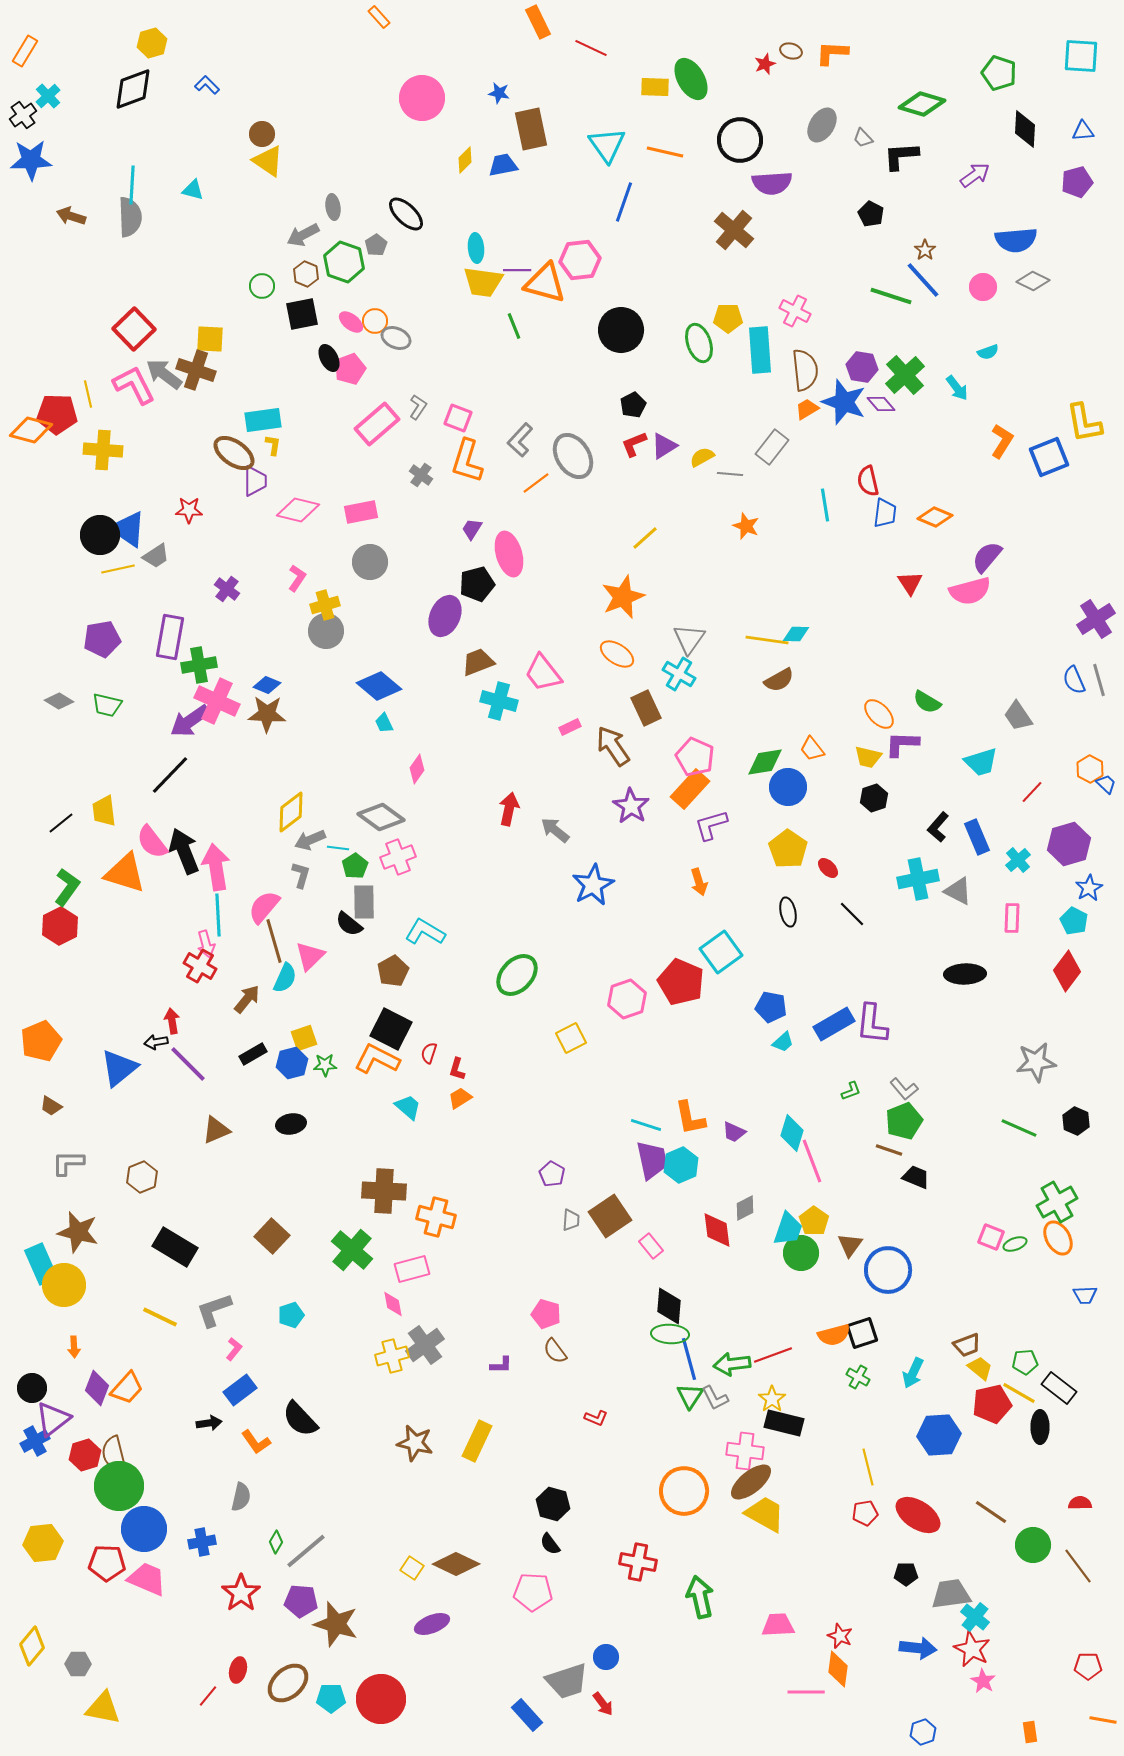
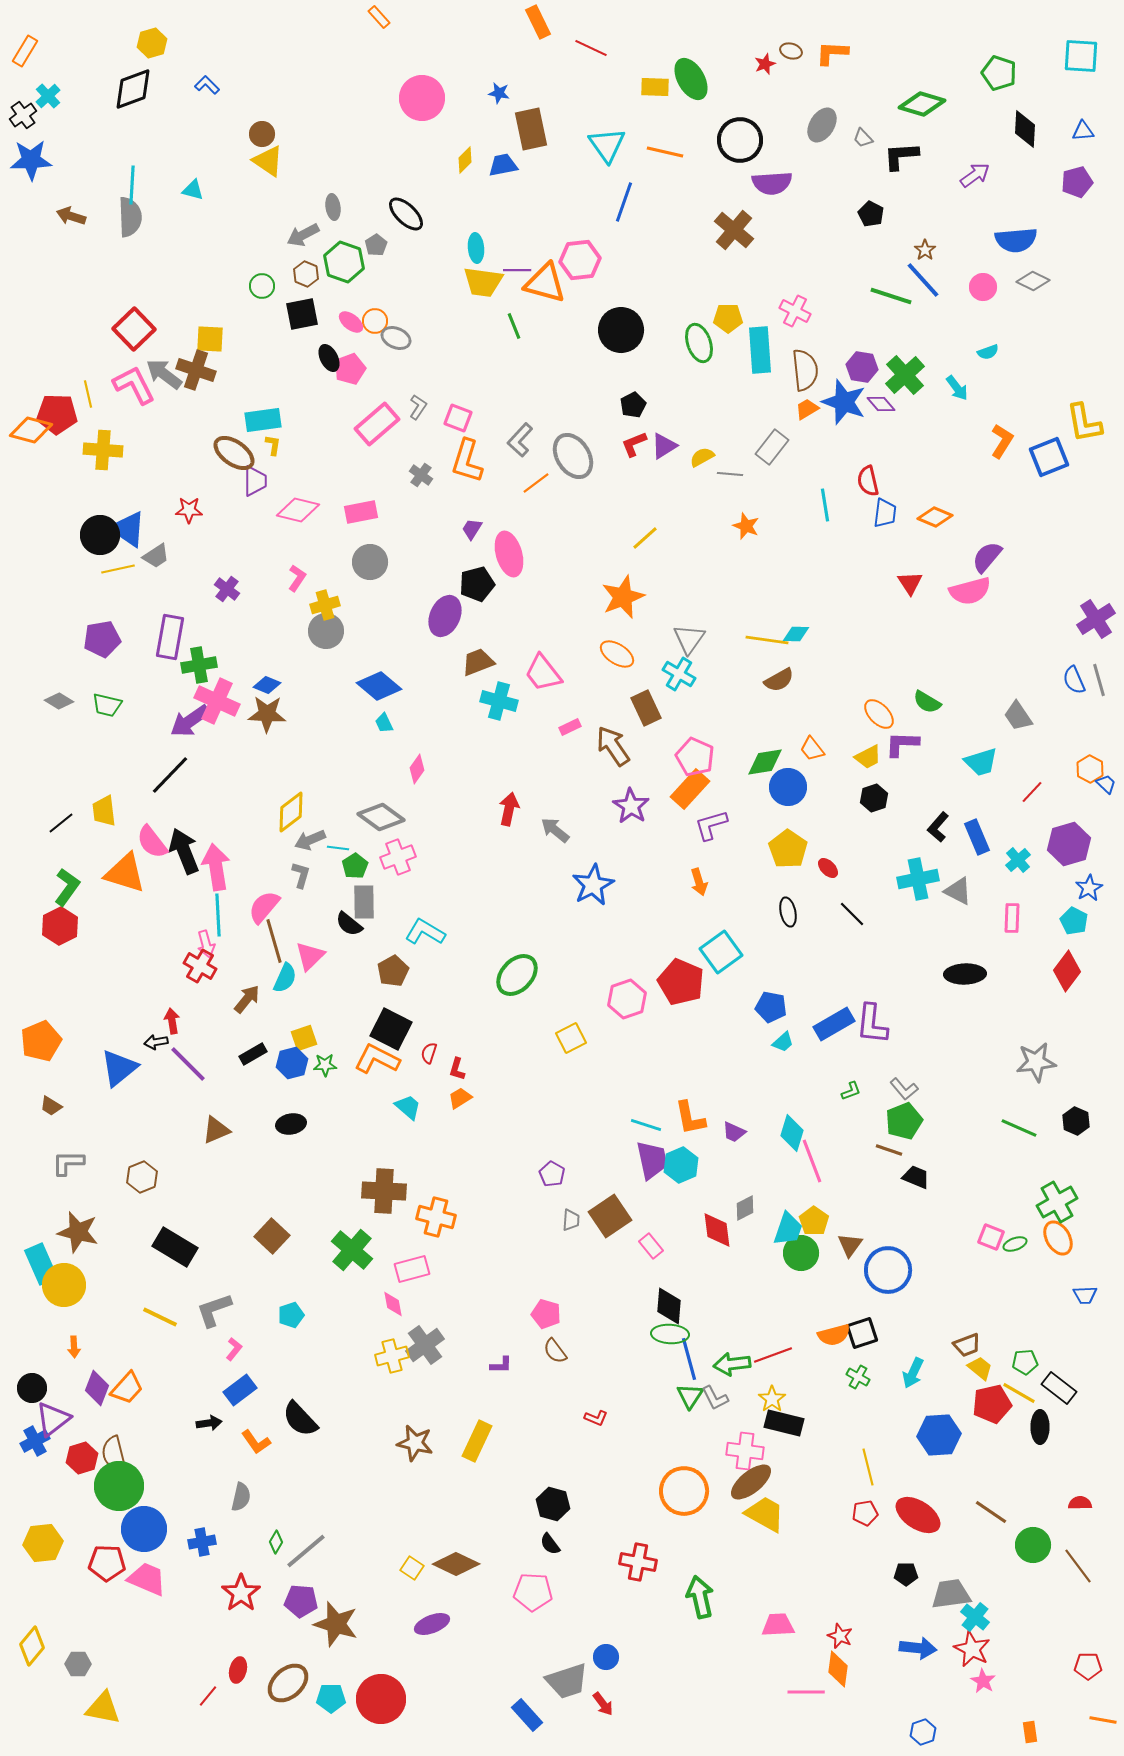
yellow trapezoid at (868, 757): rotated 40 degrees counterclockwise
red hexagon at (85, 1455): moved 3 px left, 3 px down
